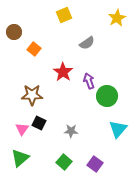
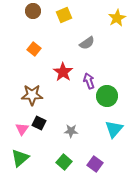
brown circle: moved 19 px right, 21 px up
cyan triangle: moved 4 px left
